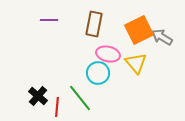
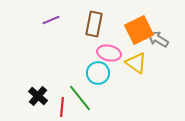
purple line: moved 2 px right; rotated 24 degrees counterclockwise
gray arrow: moved 4 px left, 2 px down
pink ellipse: moved 1 px right, 1 px up
yellow triangle: rotated 15 degrees counterclockwise
red line: moved 5 px right
